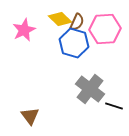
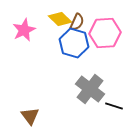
pink hexagon: moved 4 px down
